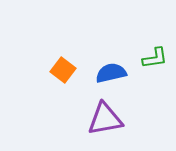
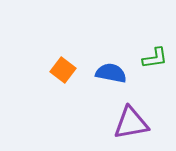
blue semicircle: rotated 24 degrees clockwise
purple triangle: moved 26 px right, 4 px down
